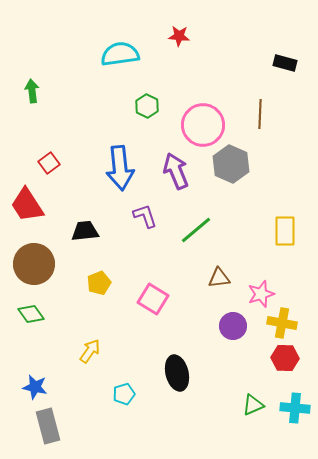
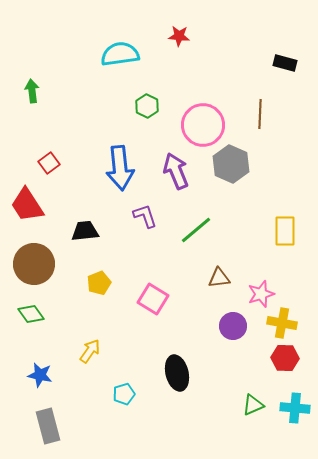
blue star: moved 5 px right, 12 px up
